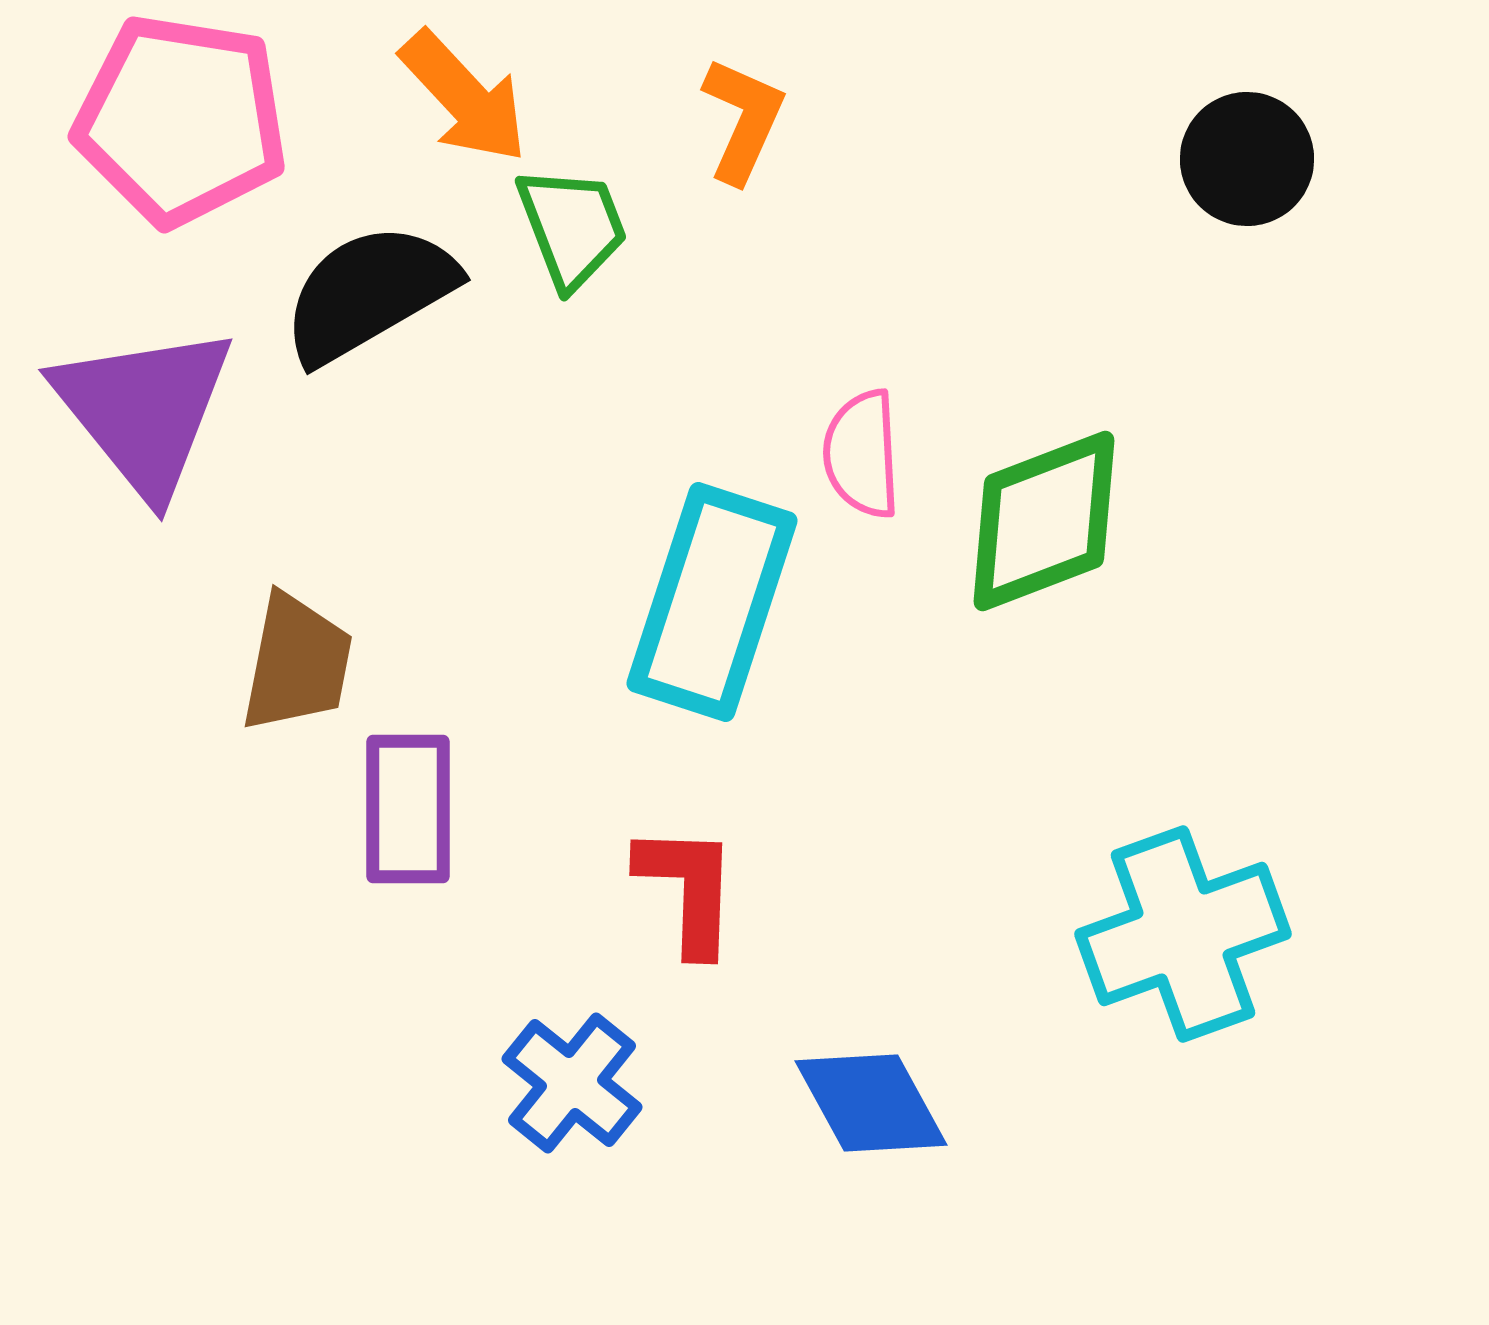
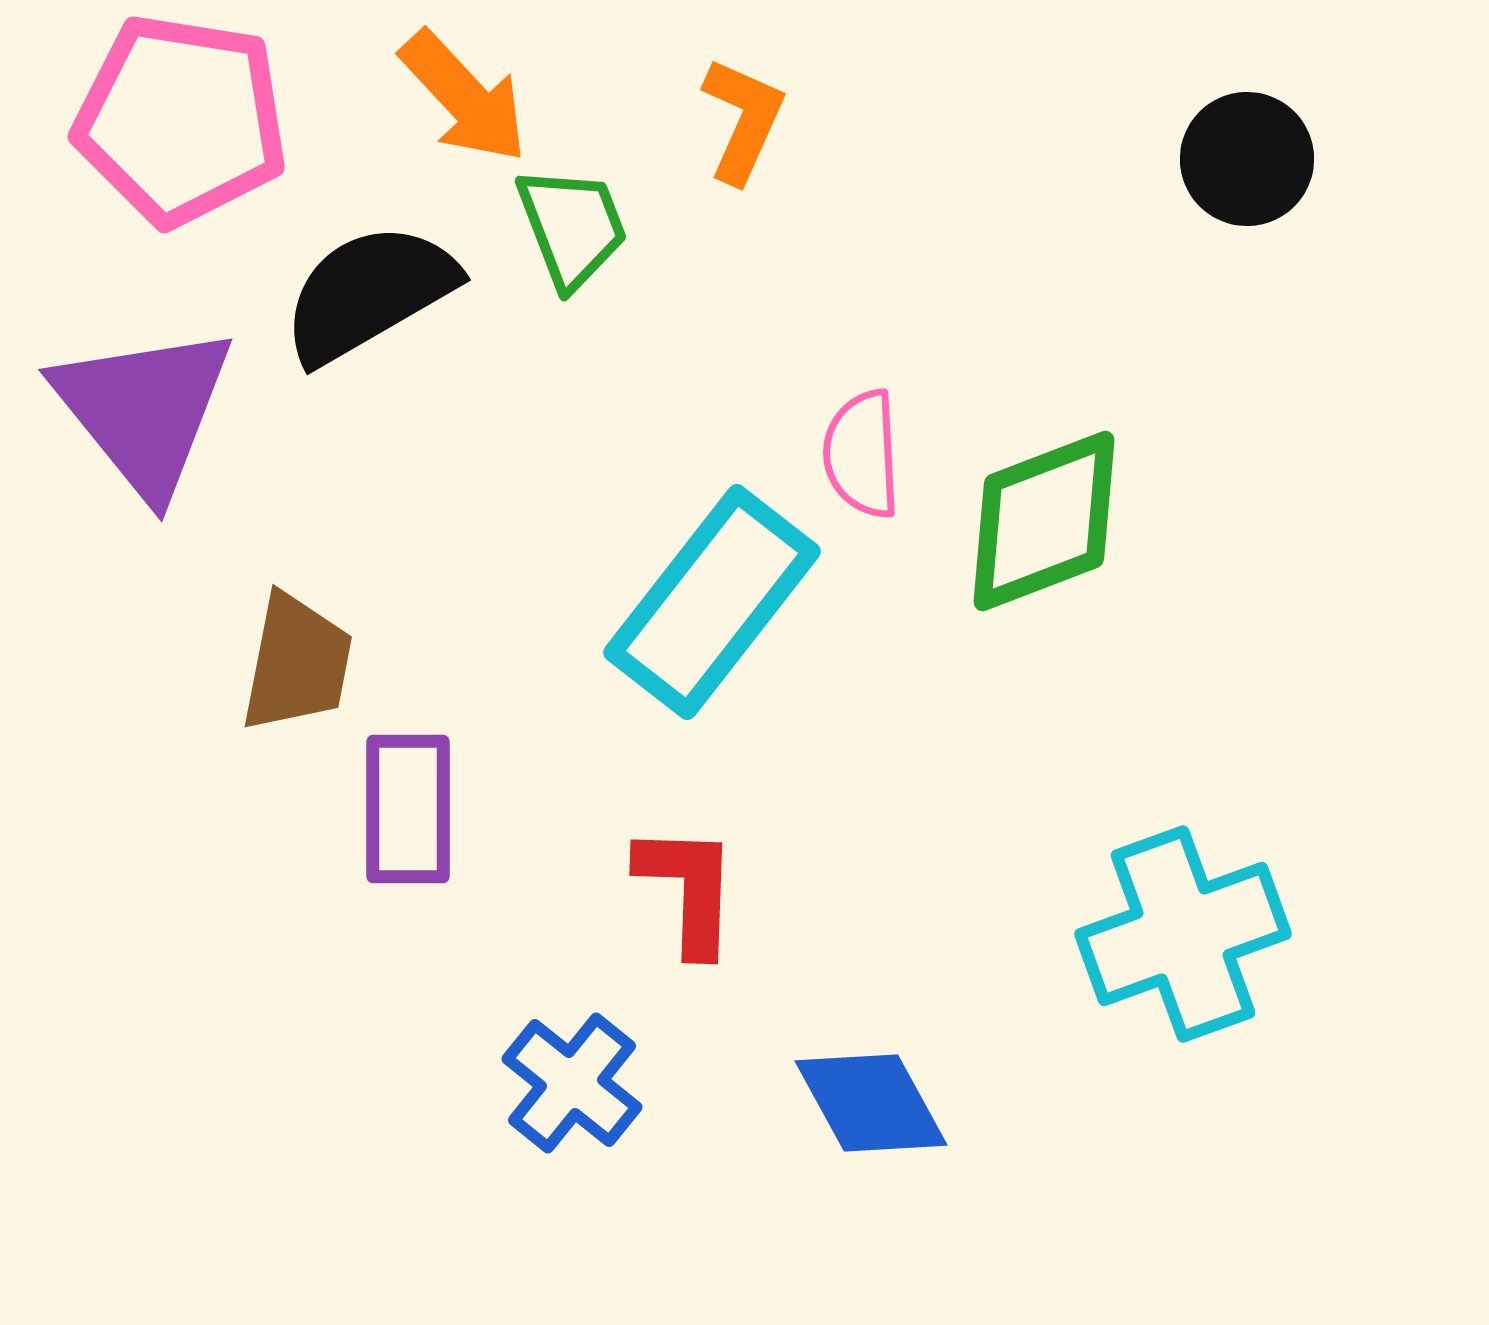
cyan rectangle: rotated 20 degrees clockwise
